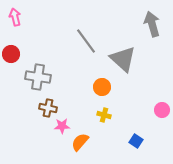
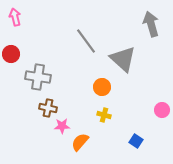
gray arrow: moved 1 px left
